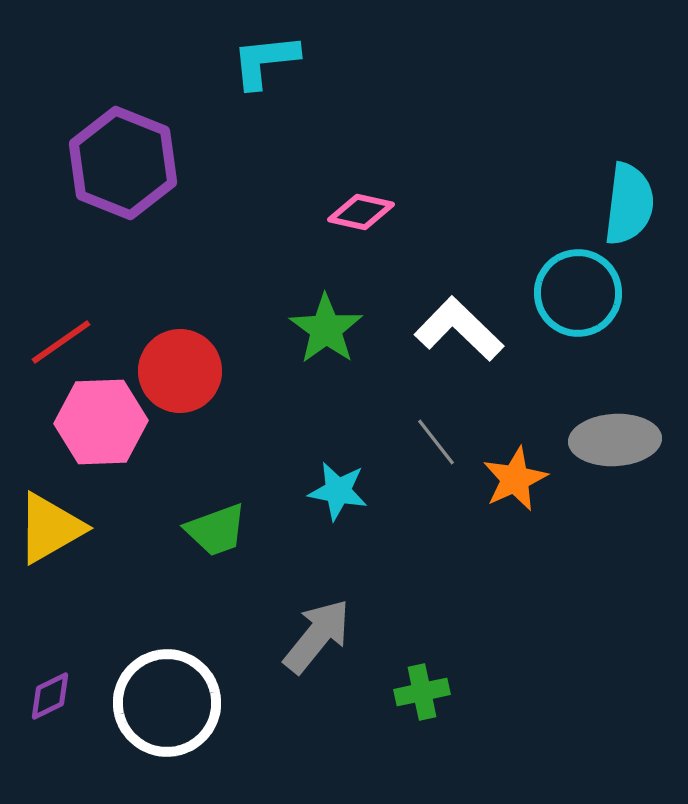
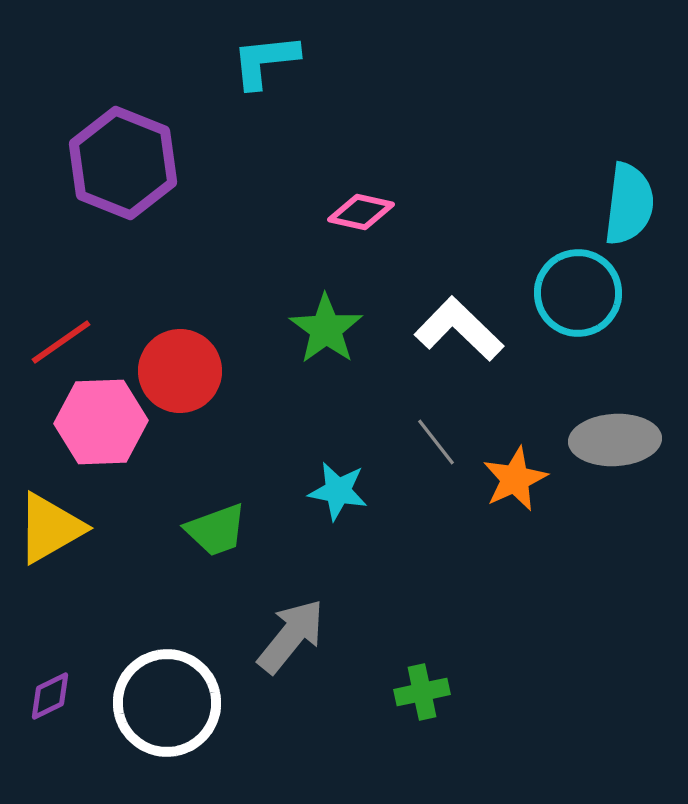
gray arrow: moved 26 px left
